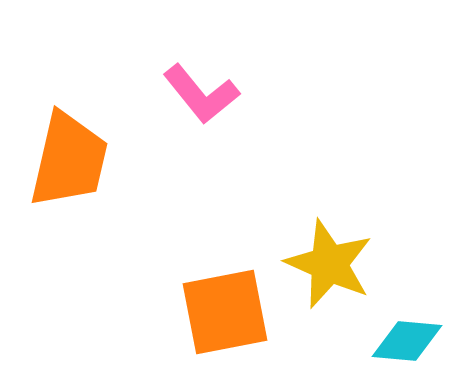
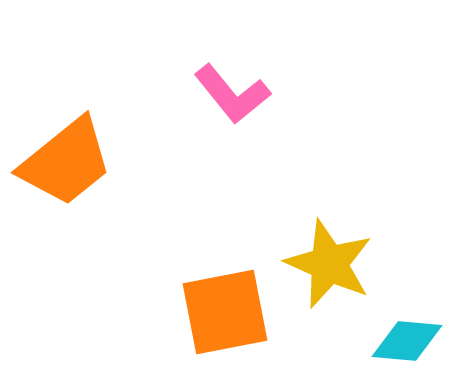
pink L-shape: moved 31 px right
orange trapezoid: moved 3 px left, 2 px down; rotated 38 degrees clockwise
